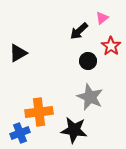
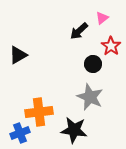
black triangle: moved 2 px down
black circle: moved 5 px right, 3 px down
